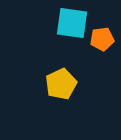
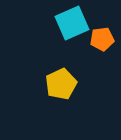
cyan square: rotated 32 degrees counterclockwise
